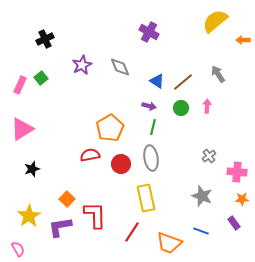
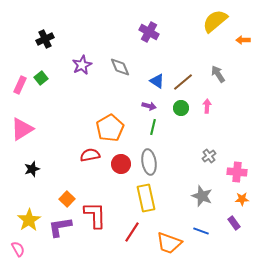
gray ellipse: moved 2 px left, 4 px down
yellow star: moved 4 px down
